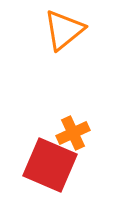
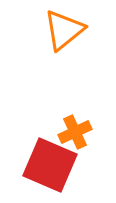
orange cross: moved 2 px right, 1 px up
